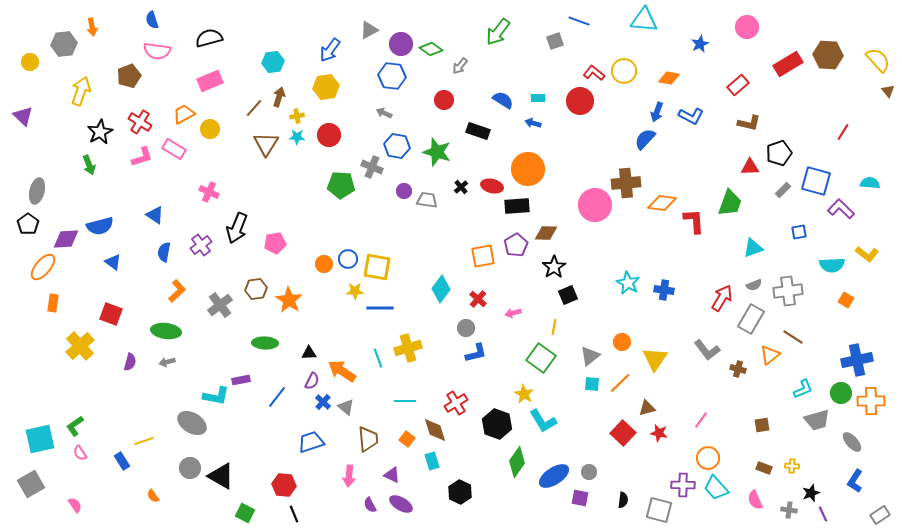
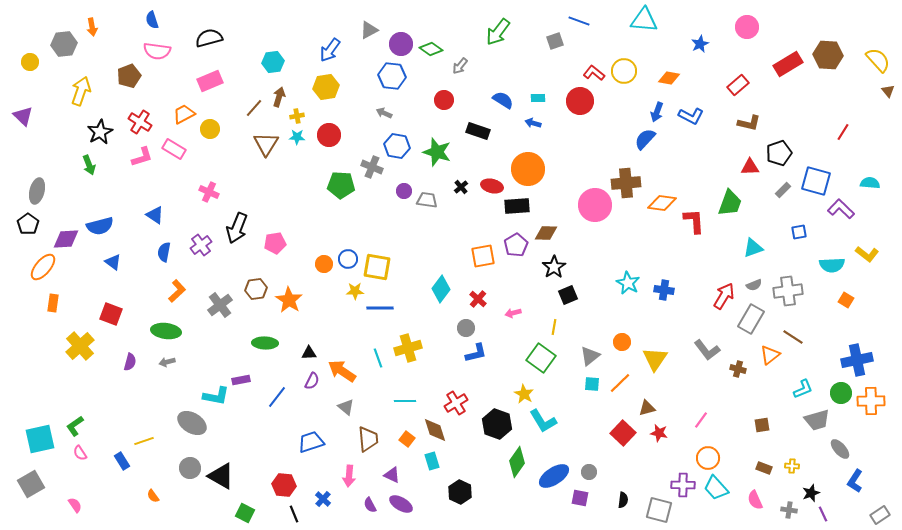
red arrow at (722, 298): moved 2 px right, 2 px up
blue cross at (323, 402): moved 97 px down
gray ellipse at (852, 442): moved 12 px left, 7 px down
